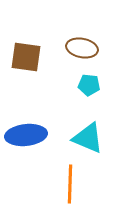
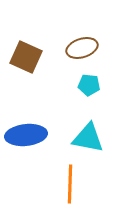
brown ellipse: rotated 28 degrees counterclockwise
brown square: rotated 16 degrees clockwise
cyan triangle: rotated 12 degrees counterclockwise
